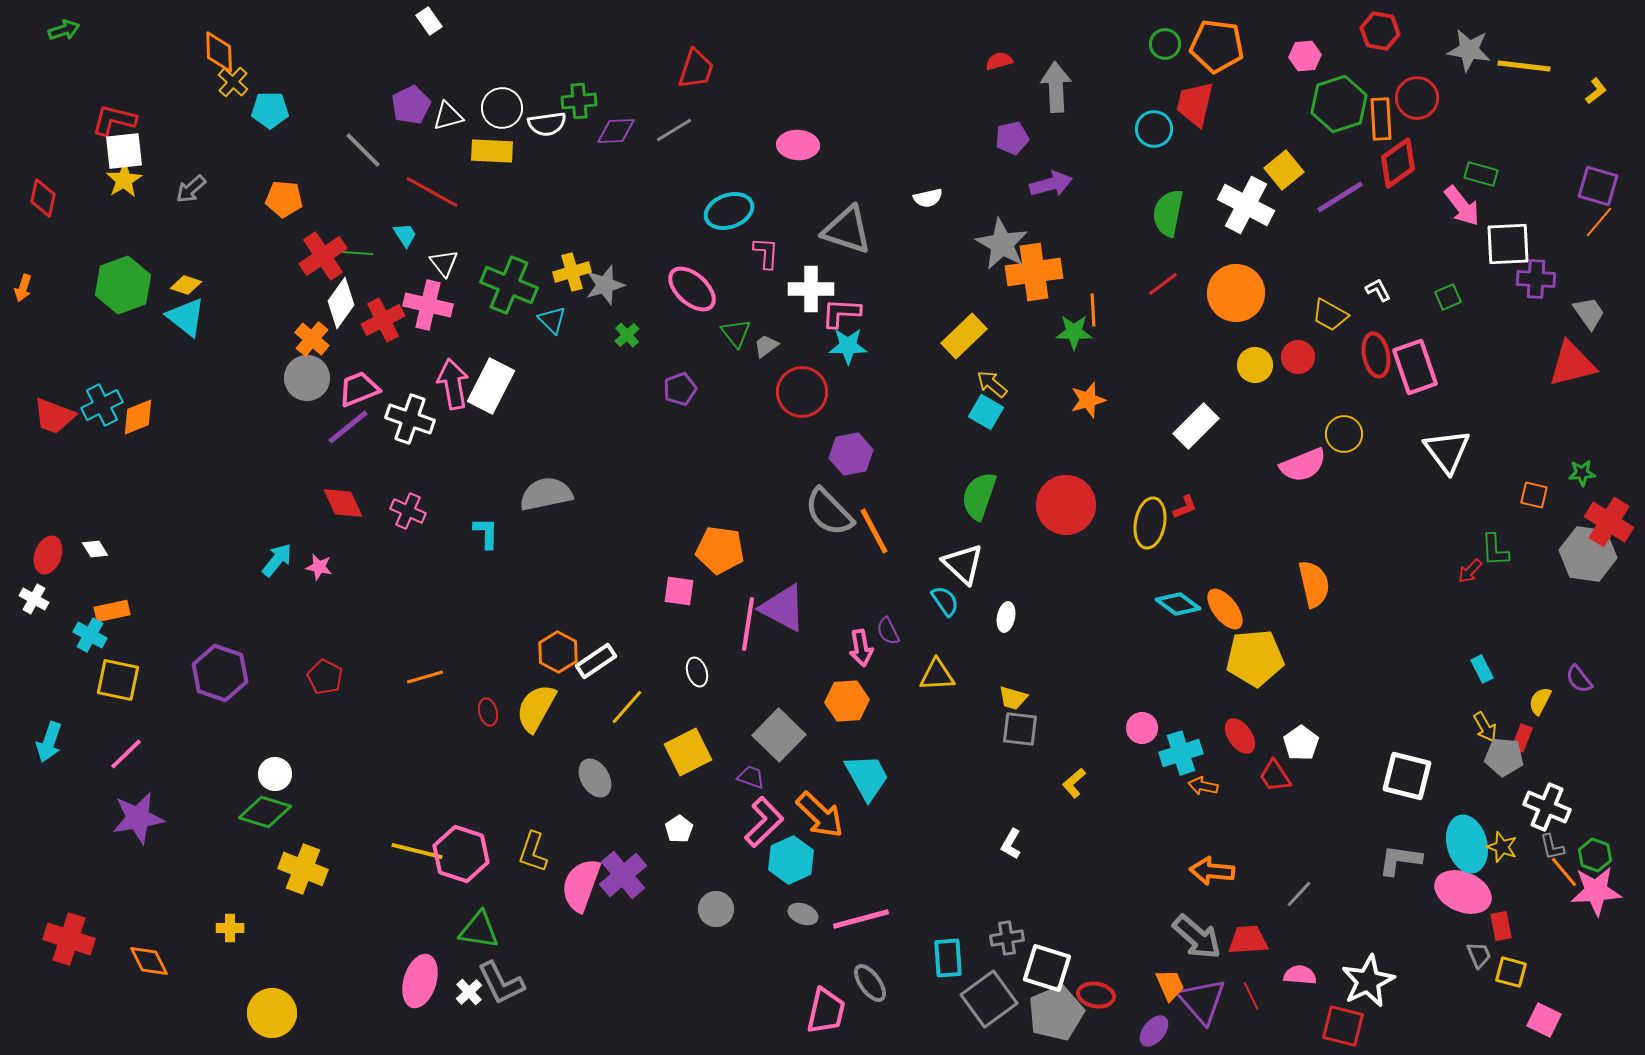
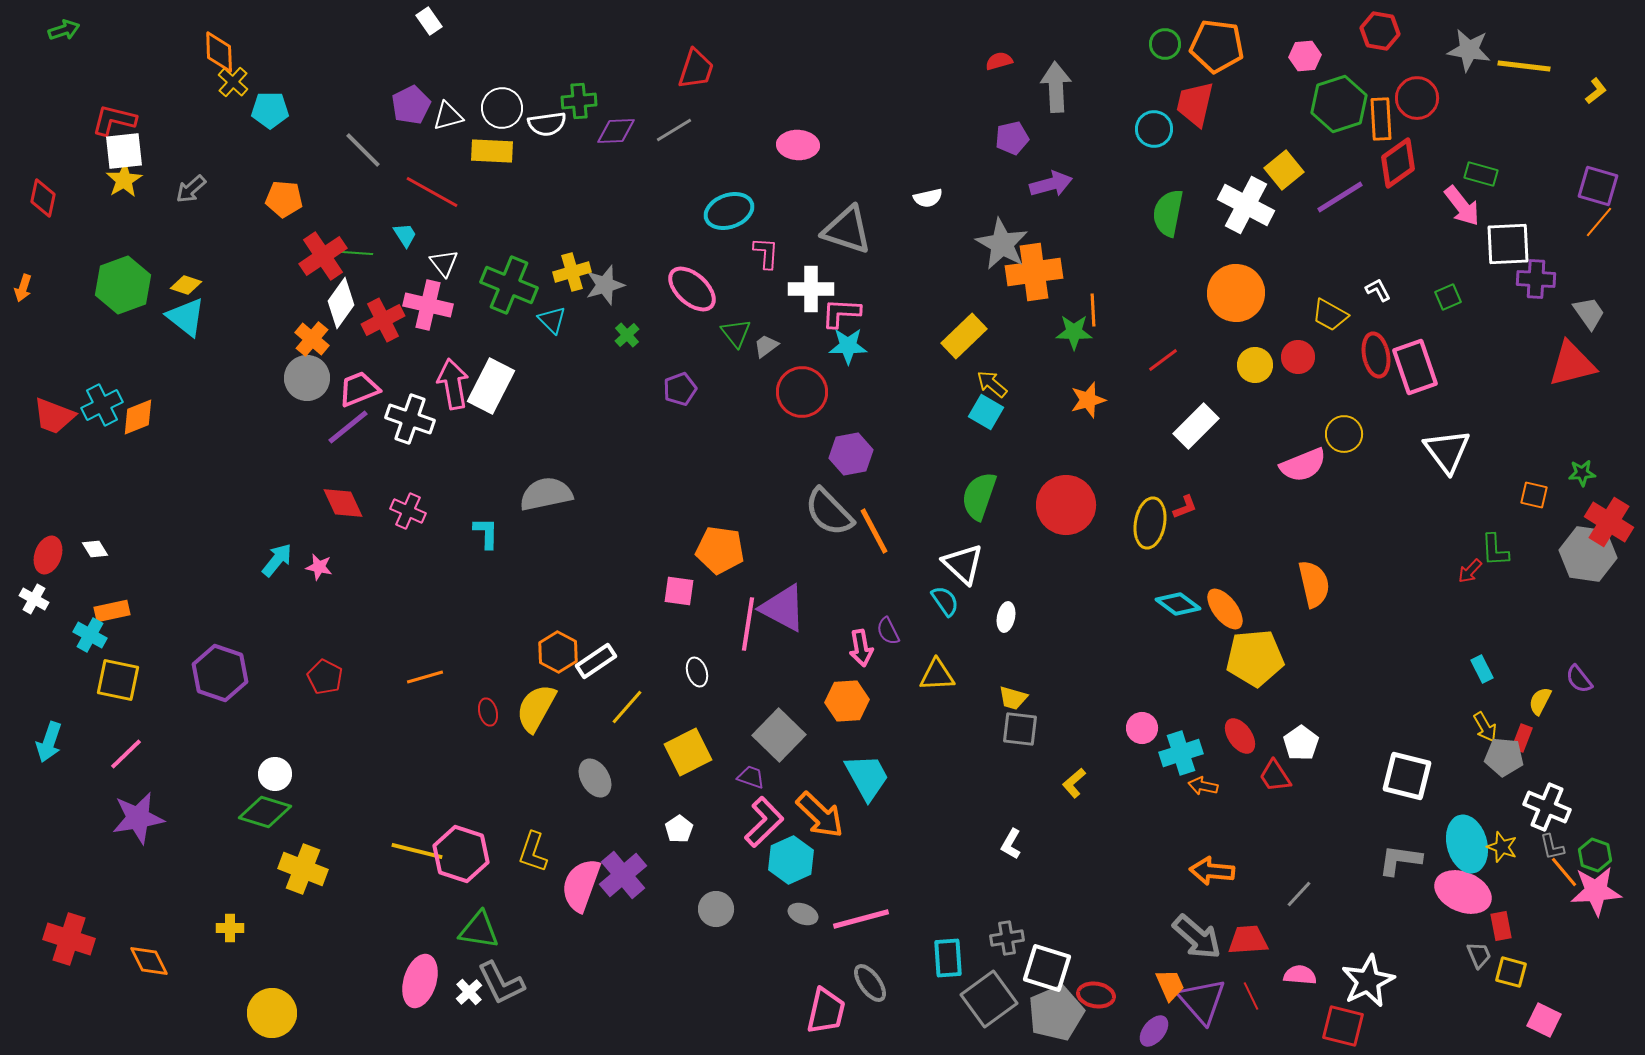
red line at (1163, 284): moved 76 px down
